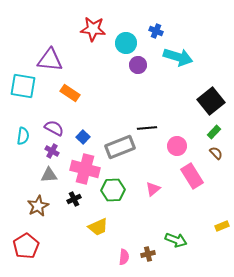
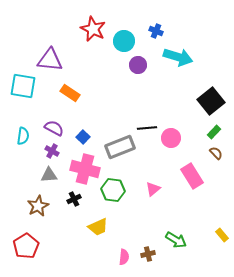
red star: rotated 20 degrees clockwise
cyan circle: moved 2 px left, 2 px up
pink circle: moved 6 px left, 8 px up
green hexagon: rotated 10 degrees clockwise
yellow rectangle: moved 9 px down; rotated 72 degrees clockwise
green arrow: rotated 10 degrees clockwise
